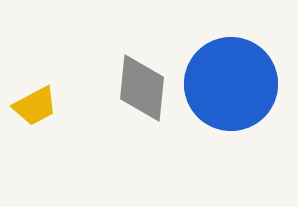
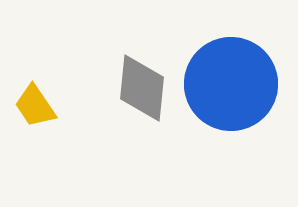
yellow trapezoid: rotated 84 degrees clockwise
